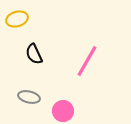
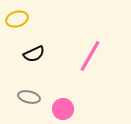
black semicircle: rotated 90 degrees counterclockwise
pink line: moved 3 px right, 5 px up
pink circle: moved 2 px up
